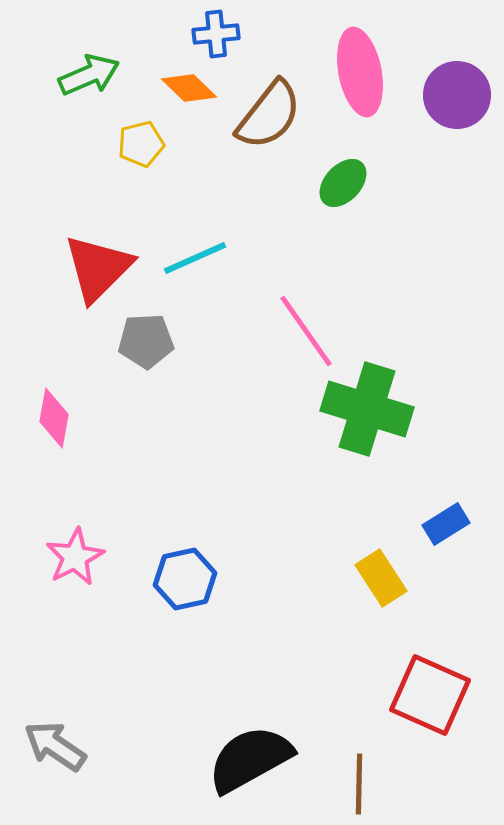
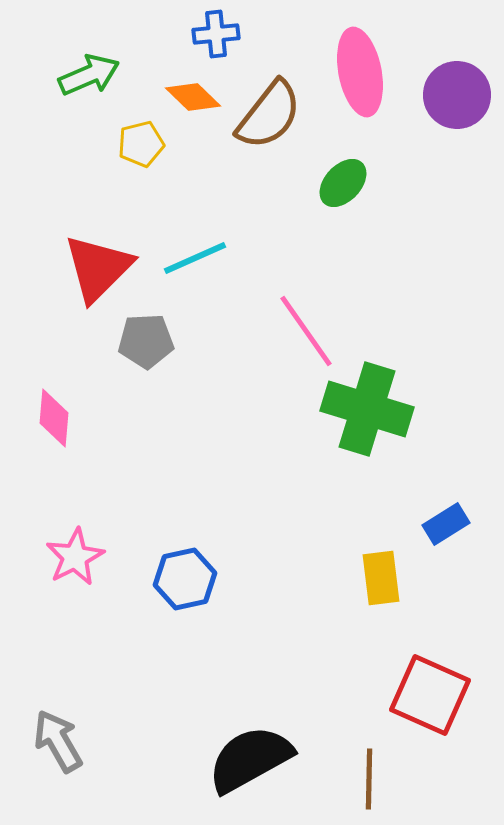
orange diamond: moved 4 px right, 9 px down
pink diamond: rotated 6 degrees counterclockwise
yellow rectangle: rotated 26 degrees clockwise
gray arrow: moved 3 px right, 5 px up; rotated 26 degrees clockwise
brown line: moved 10 px right, 5 px up
